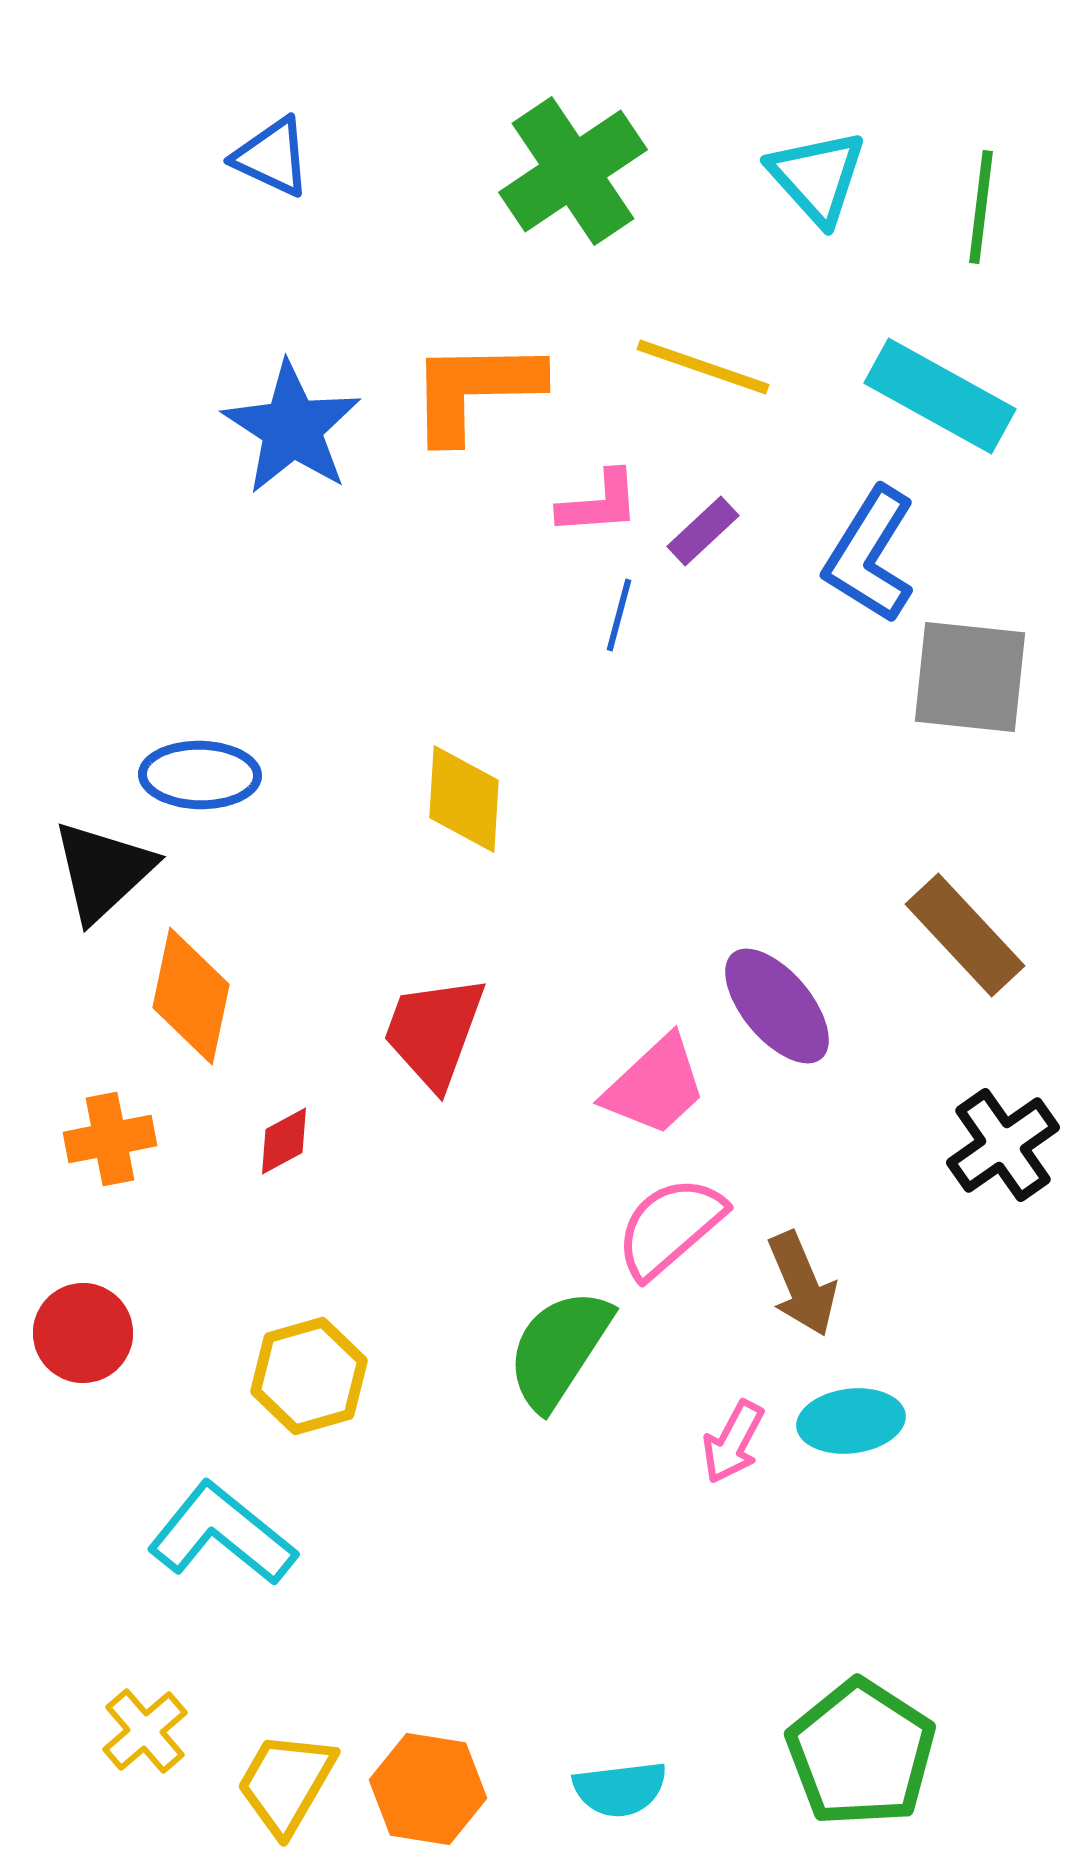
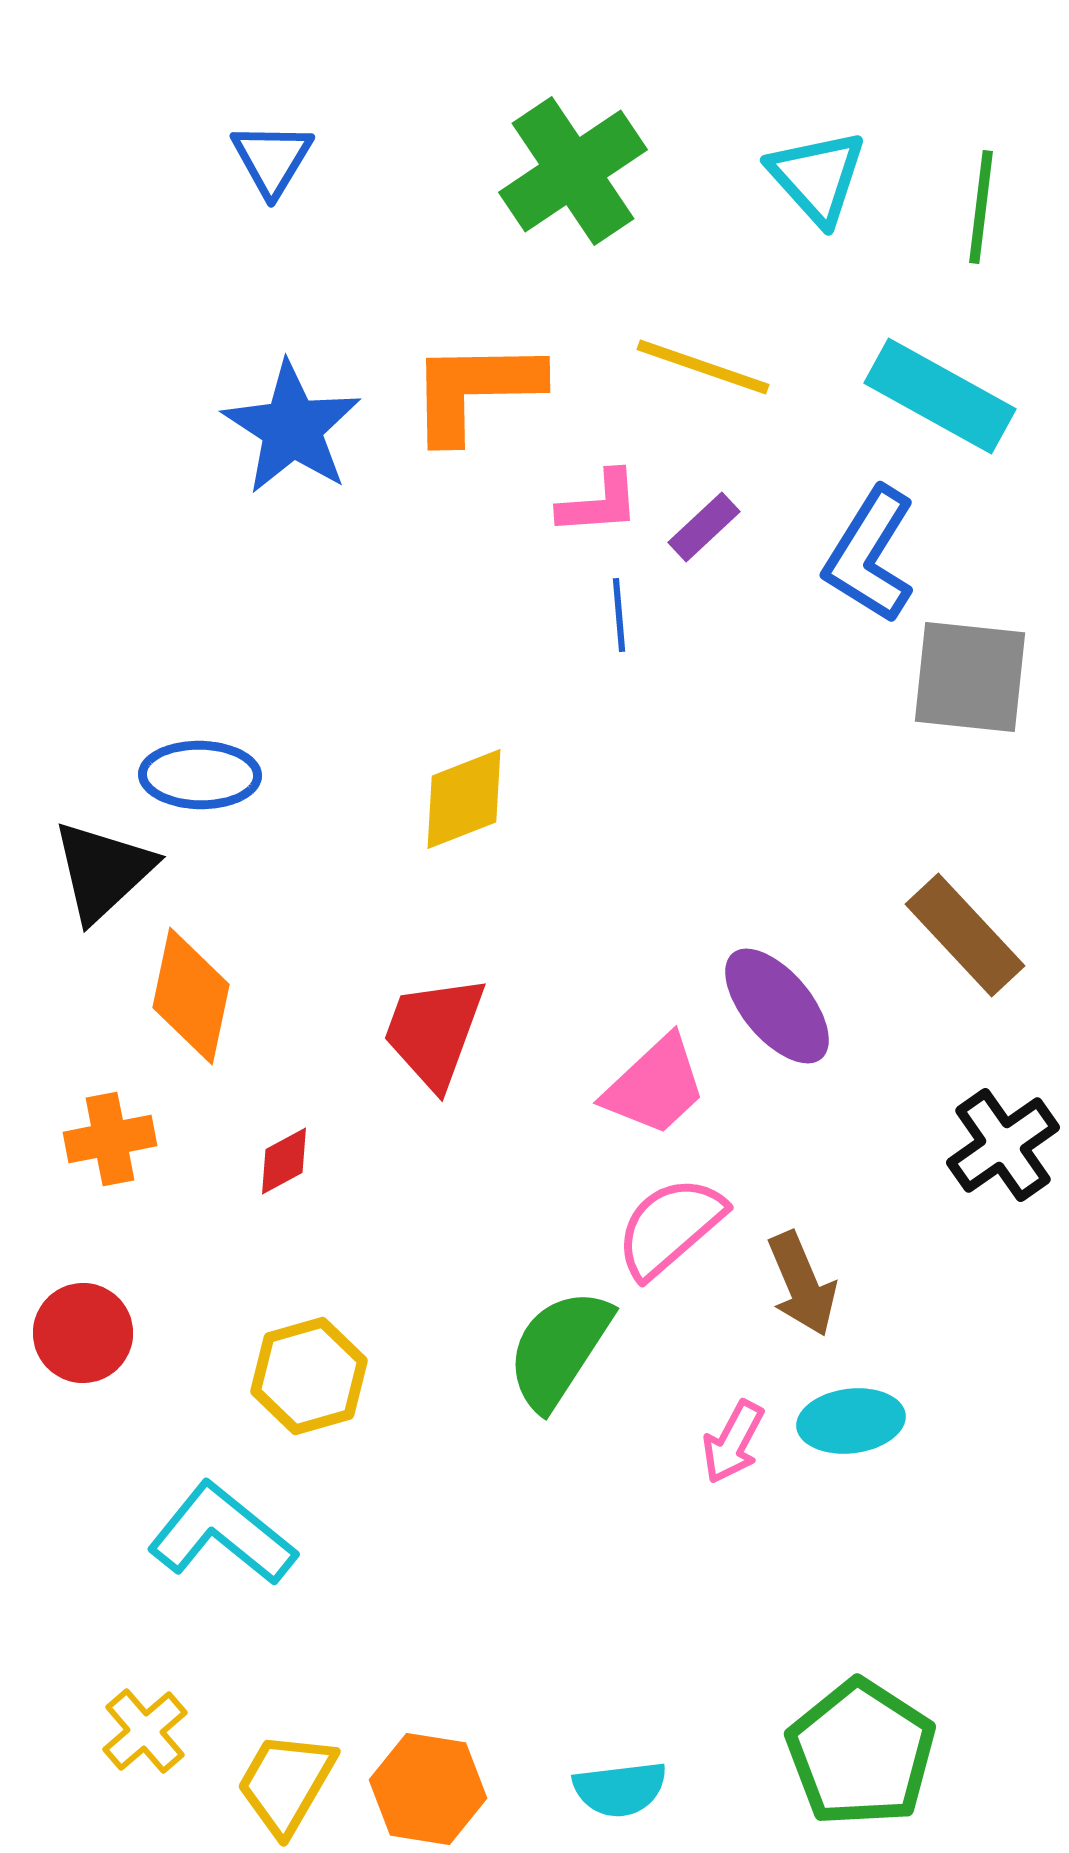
blue triangle: moved 2 px down; rotated 36 degrees clockwise
purple rectangle: moved 1 px right, 4 px up
blue line: rotated 20 degrees counterclockwise
yellow diamond: rotated 65 degrees clockwise
red diamond: moved 20 px down
